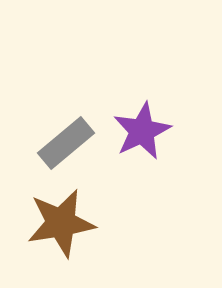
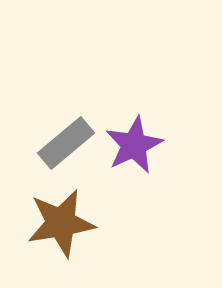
purple star: moved 8 px left, 14 px down
